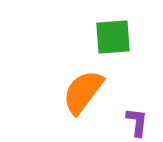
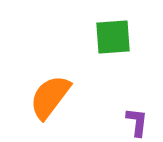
orange semicircle: moved 33 px left, 5 px down
